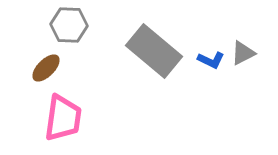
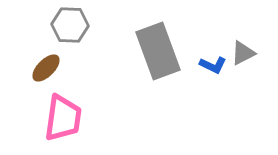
gray hexagon: moved 1 px right
gray rectangle: moved 4 px right; rotated 30 degrees clockwise
blue L-shape: moved 2 px right, 5 px down
